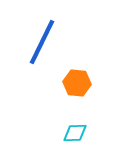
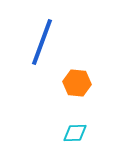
blue line: rotated 6 degrees counterclockwise
